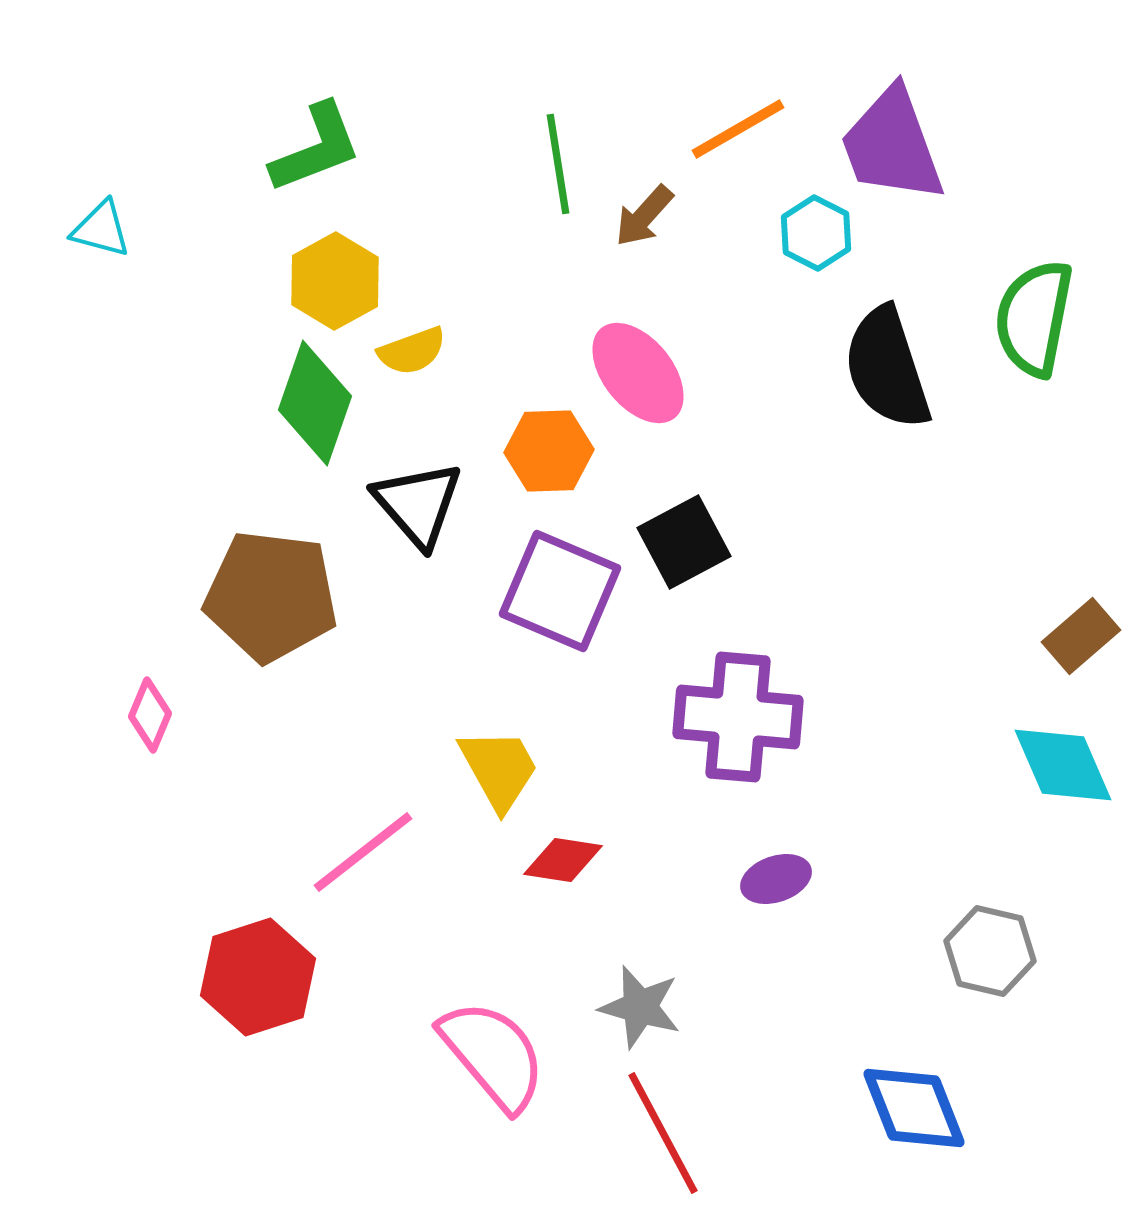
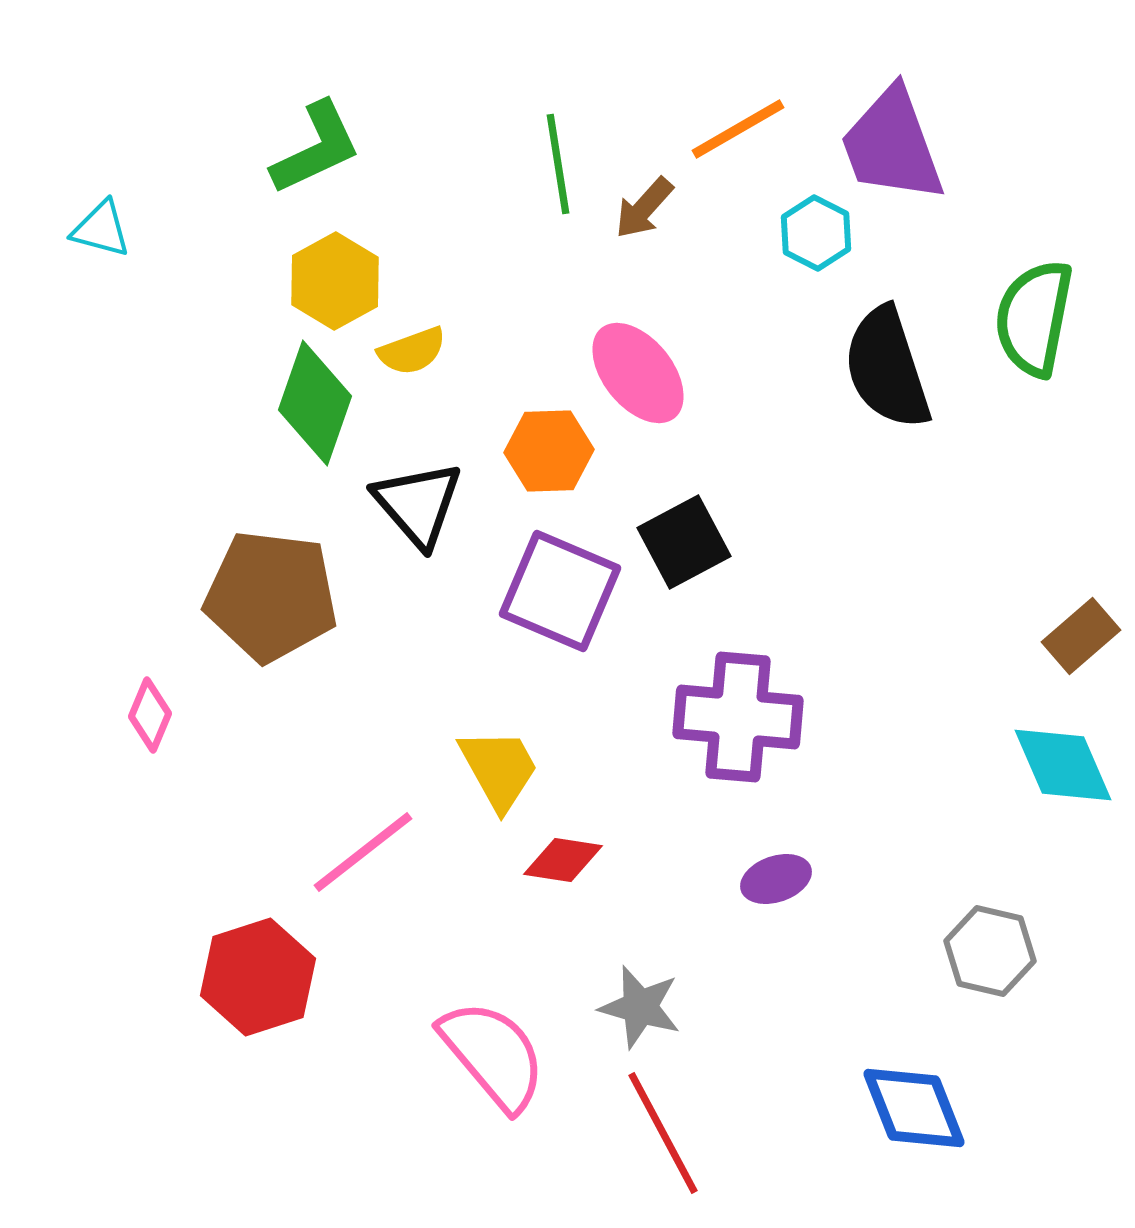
green L-shape: rotated 4 degrees counterclockwise
brown arrow: moved 8 px up
